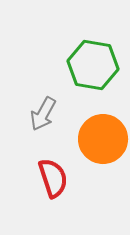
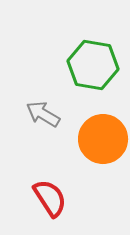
gray arrow: rotated 92 degrees clockwise
red semicircle: moved 3 px left, 20 px down; rotated 15 degrees counterclockwise
